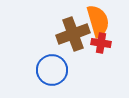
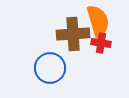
brown cross: rotated 16 degrees clockwise
blue circle: moved 2 px left, 2 px up
